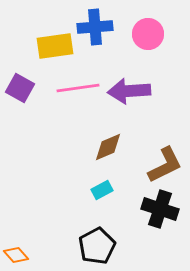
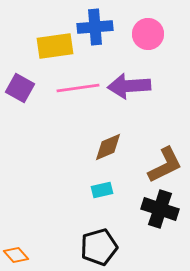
purple arrow: moved 5 px up
cyan rectangle: rotated 15 degrees clockwise
black pentagon: moved 2 px right, 1 px down; rotated 12 degrees clockwise
